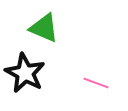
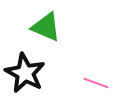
green triangle: moved 2 px right, 1 px up
